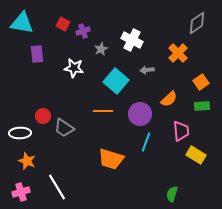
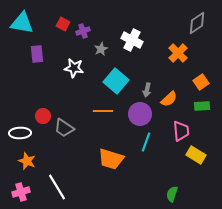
gray arrow: moved 20 px down; rotated 72 degrees counterclockwise
